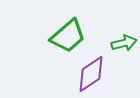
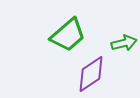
green trapezoid: moved 1 px up
